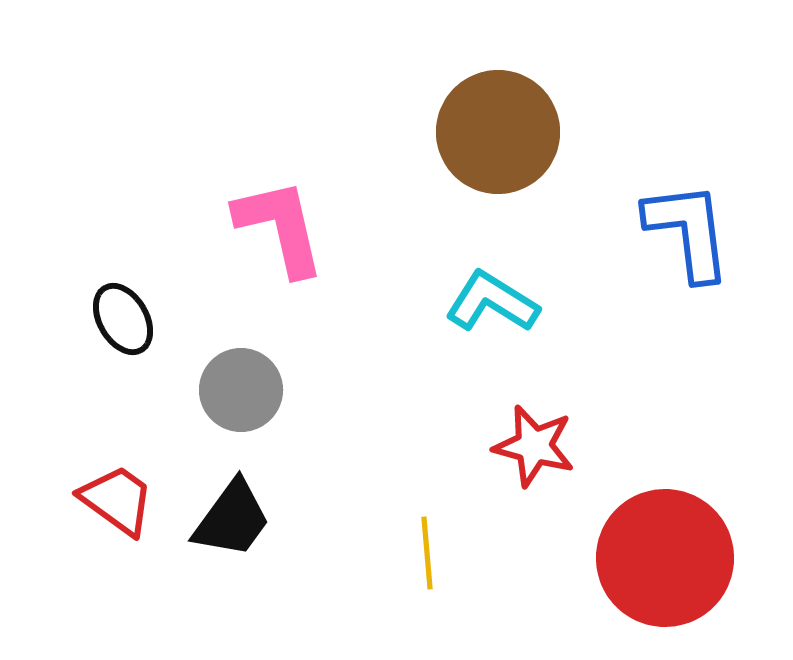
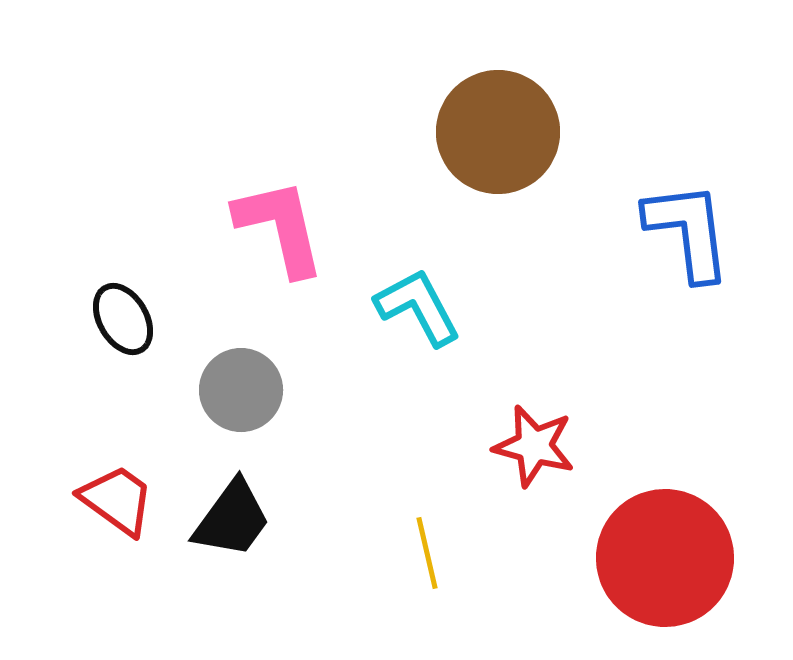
cyan L-shape: moved 74 px left, 5 px down; rotated 30 degrees clockwise
yellow line: rotated 8 degrees counterclockwise
